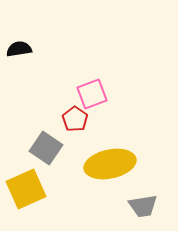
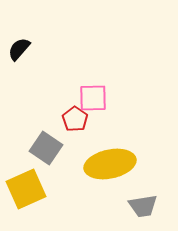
black semicircle: rotated 40 degrees counterclockwise
pink square: moved 1 px right, 4 px down; rotated 20 degrees clockwise
